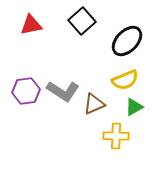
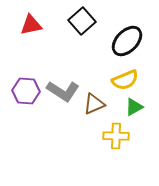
purple hexagon: rotated 12 degrees clockwise
